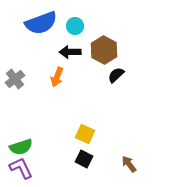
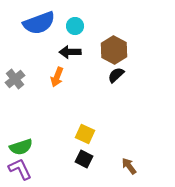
blue semicircle: moved 2 px left
brown hexagon: moved 10 px right
brown arrow: moved 2 px down
purple L-shape: moved 1 px left, 1 px down
